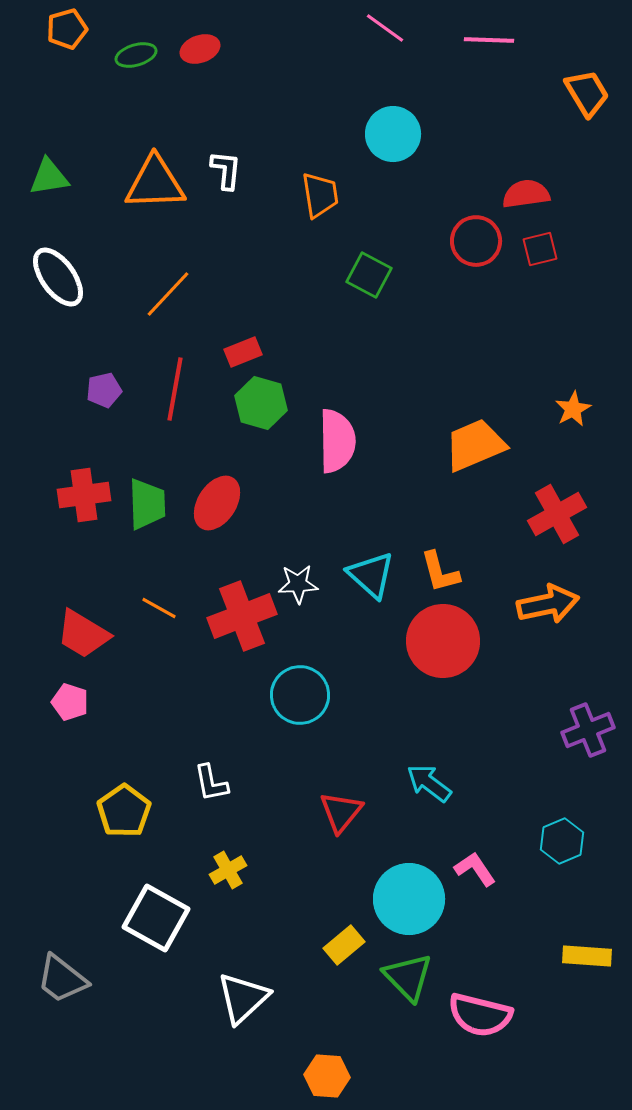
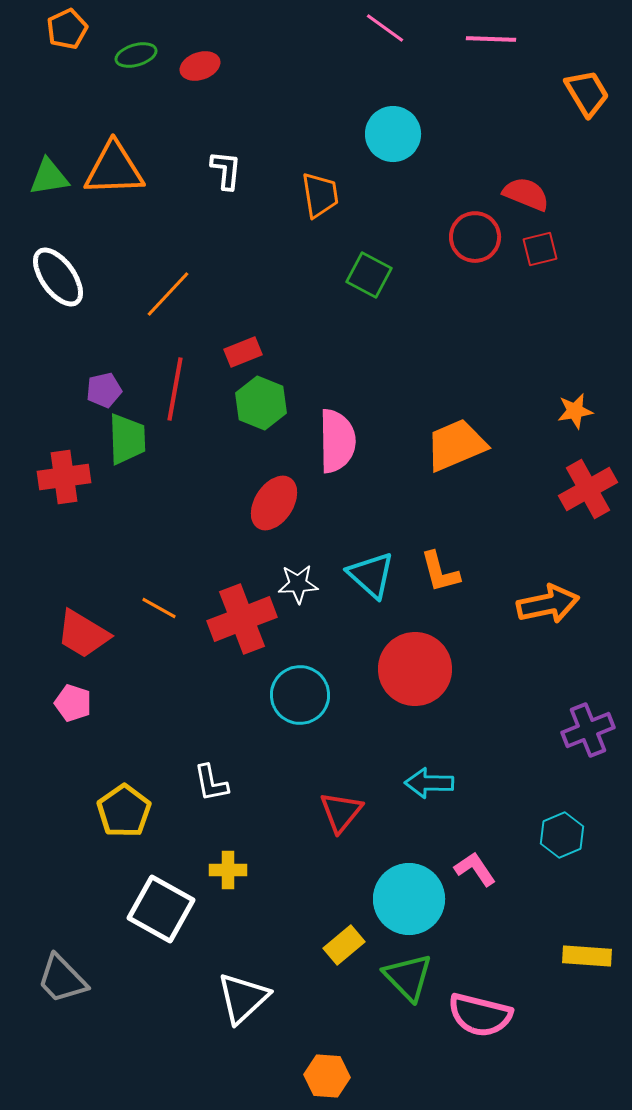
orange pentagon at (67, 29): rotated 9 degrees counterclockwise
pink line at (489, 40): moved 2 px right, 1 px up
red ellipse at (200, 49): moved 17 px down
orange triangle at (155, 183): moved 41 px left, 14 px up
red semicircle at (526, 194): rotated 30 degrees clockwise
red circle at (476, 241): moved 1 px left, 4 px up
green hexagon at (261, 403): rotated 6 degrees clockwise
orange star at (573, 409): moved 2 px right, 2 px down; rotated 18 degrees clockwise
orange trapezoid at (475, 445): moved 19 px left
red cross at (84, 495): moved 20 px left, 18 px up
red ellipse at (217, 503): moved 57 px right
green trapezoid at (147, 504): moved 20 px left, 65 px up
red cross at (557, 514): moved 31 px right, 25 px up
red cross at (242, 616): moved 3 px down
red circle at (443, 641): moved 28 px left, 28 px down
pink pentagon at (70, 702): moved 3 px right, 1 px down
cyan arrow at (429, 783): rotated 36 degrees counterclockwise
cyan hexagon at (562, 841): moved 6 px up
yellow cross at (228, 870): rotated 30 degrees clockwise
white square at (156, 918): moved 5 px right, 9 px up
gray trapezoid at (62, 979): rotated 8 degrees clockwise
